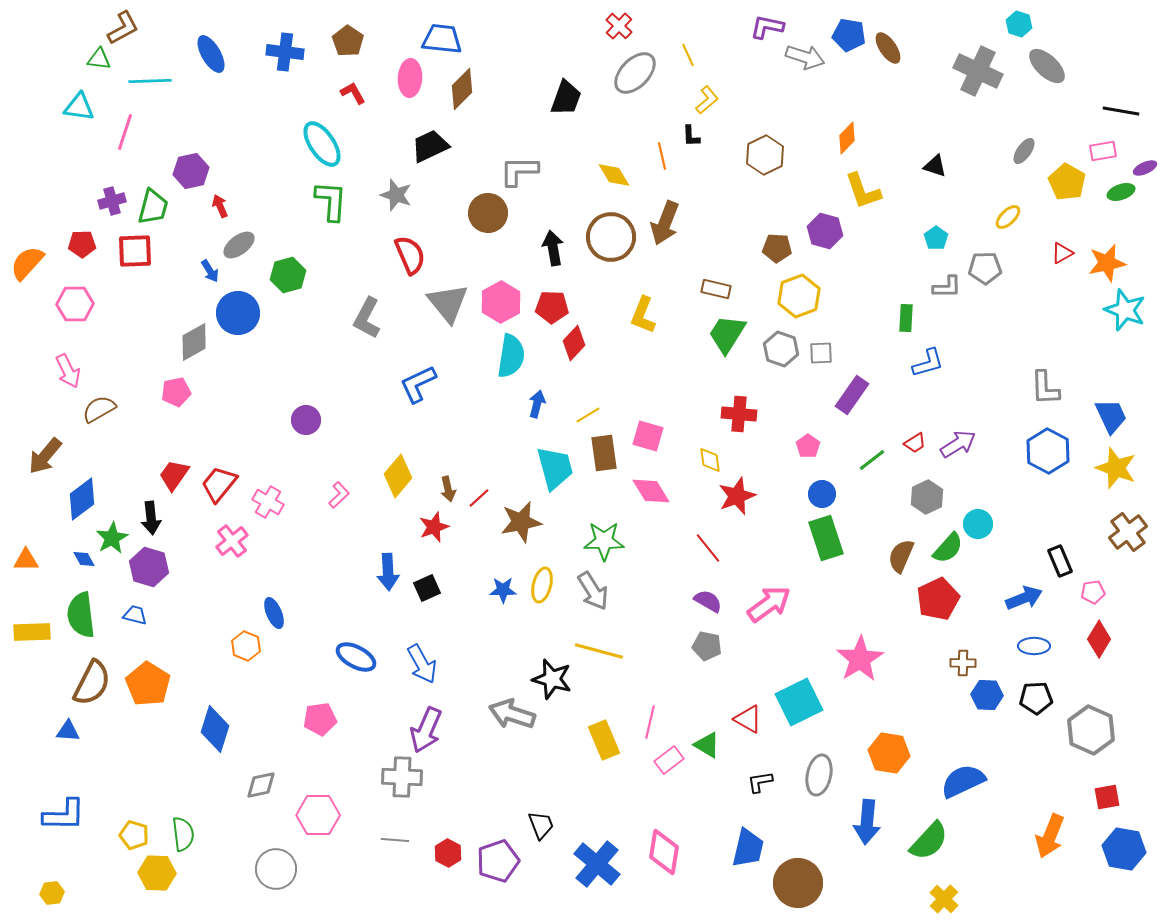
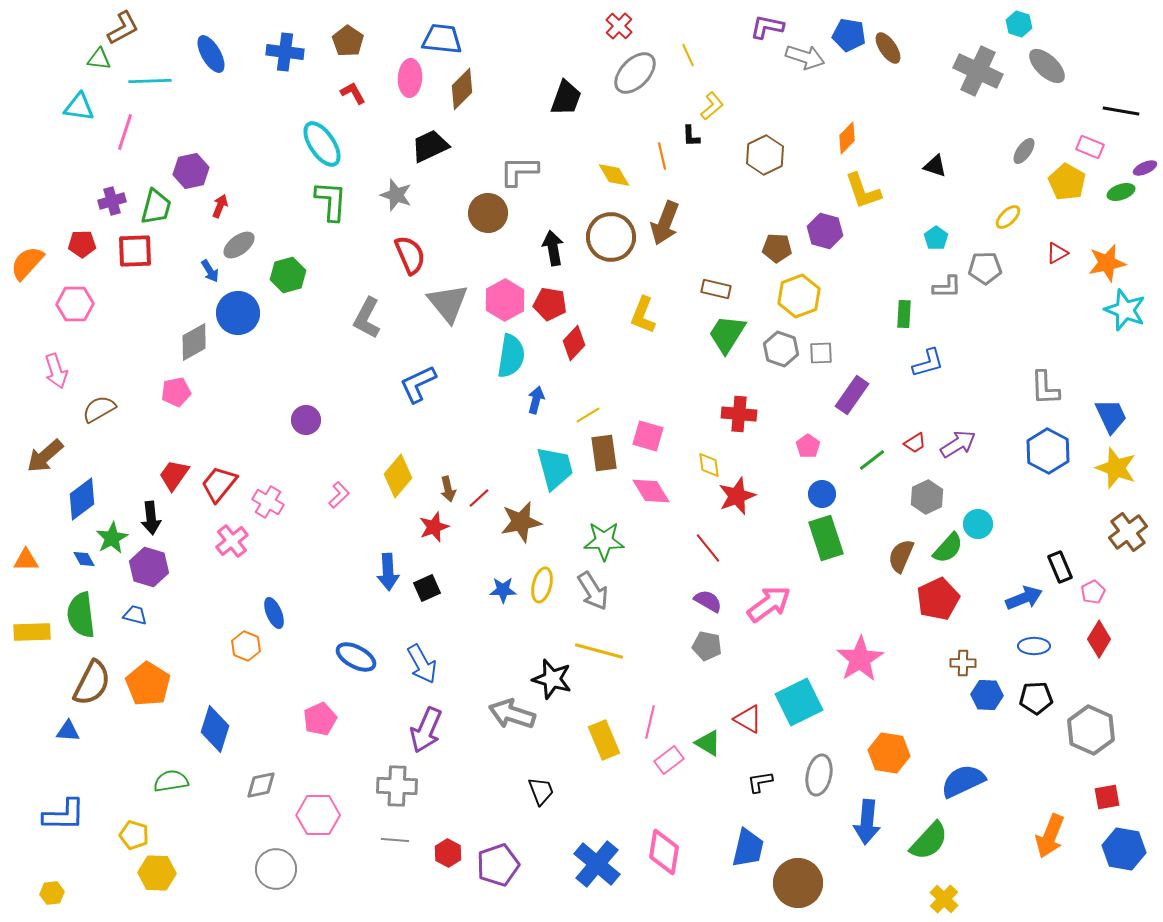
yellow L-shape at (707, 100): moved 5 px right, 6 px down
pink rectangle at (1103, 151): moved 13 px left, 4 px up; rotated 32 degrees clockwise
red arrow at (220, 206): rotated 45 degrees clockwise
green trapezoid at (153, 207): moved 3 px right
red triangle at (1062, 253): moved 5 px left
pink hexagon at (501, 302): moved 4 px right, 2 px up
red pentagon at (552, 307): moved 2 px left, 3 px up; rotated 8 degrees clockwise
green rectangle at (906, 318): moved 2 px left, 4 px up
pink arrow at (68, 371): moved 12 px left; rotated 8 degrees clockwise
blue arrow at (537, 404): moved 1 px left, 4 px up
brown arrow at (45, 456): rotated 9 degrees clockwise
yellow diamond at (710, 460): moved 1 px left, 5 px down
black rectangle at (1060, 561): moved 6 px down
pink pentagon at (1093, 592): rotated 20 degrees counterclockwise
pink pentagon at (320, 719): rotated 16 degrees counterclockwise
green triangle at (707, 745): moved 1 px right, 2 px up
gray cross at (402, 777): moved 5 px left, 9 px down
black trapezoid at (541, 825): moved 34 px up
green semicircle at (183, 834): moved 12 px left, 53 px up; rotated 92 degrees counterclockwise
purple pentagon at (498, 861): moved 4 px down
